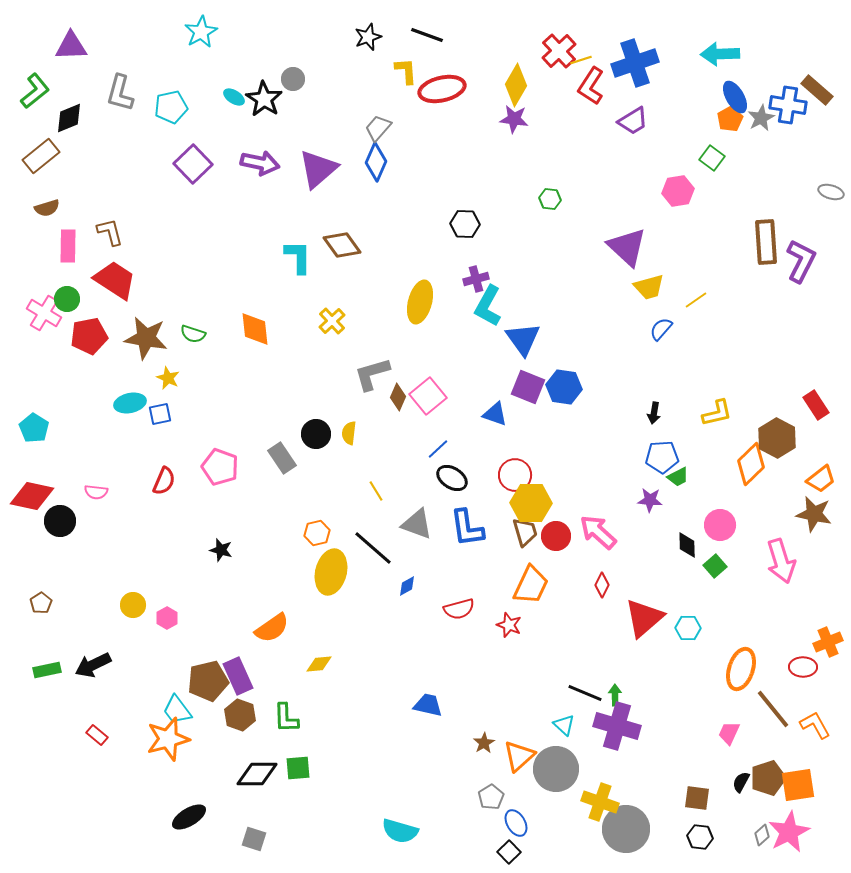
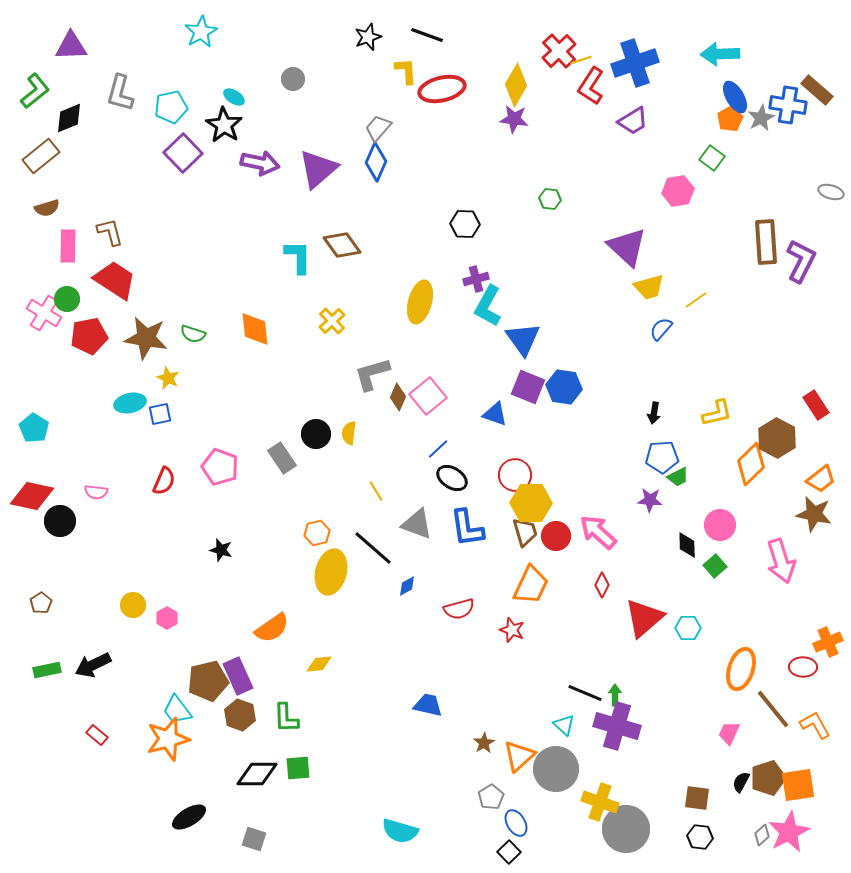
black star at (264, 99): moved 40 px left, 26 px down
purple square at (193, 164): moved 10 px left, 11 px up
red star at (509, 625): moved 3 px right, 5 px down
